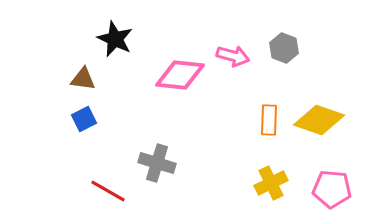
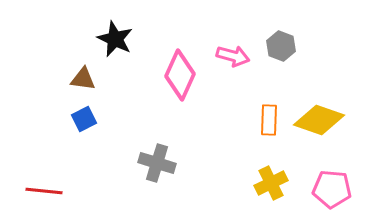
gray hexagon: moved 3 px left, 2 px up
pink diamond: rotated 72 degrees counterclockwise
red line: moved 64 px left; rotated 24 degrees counterclockwise
